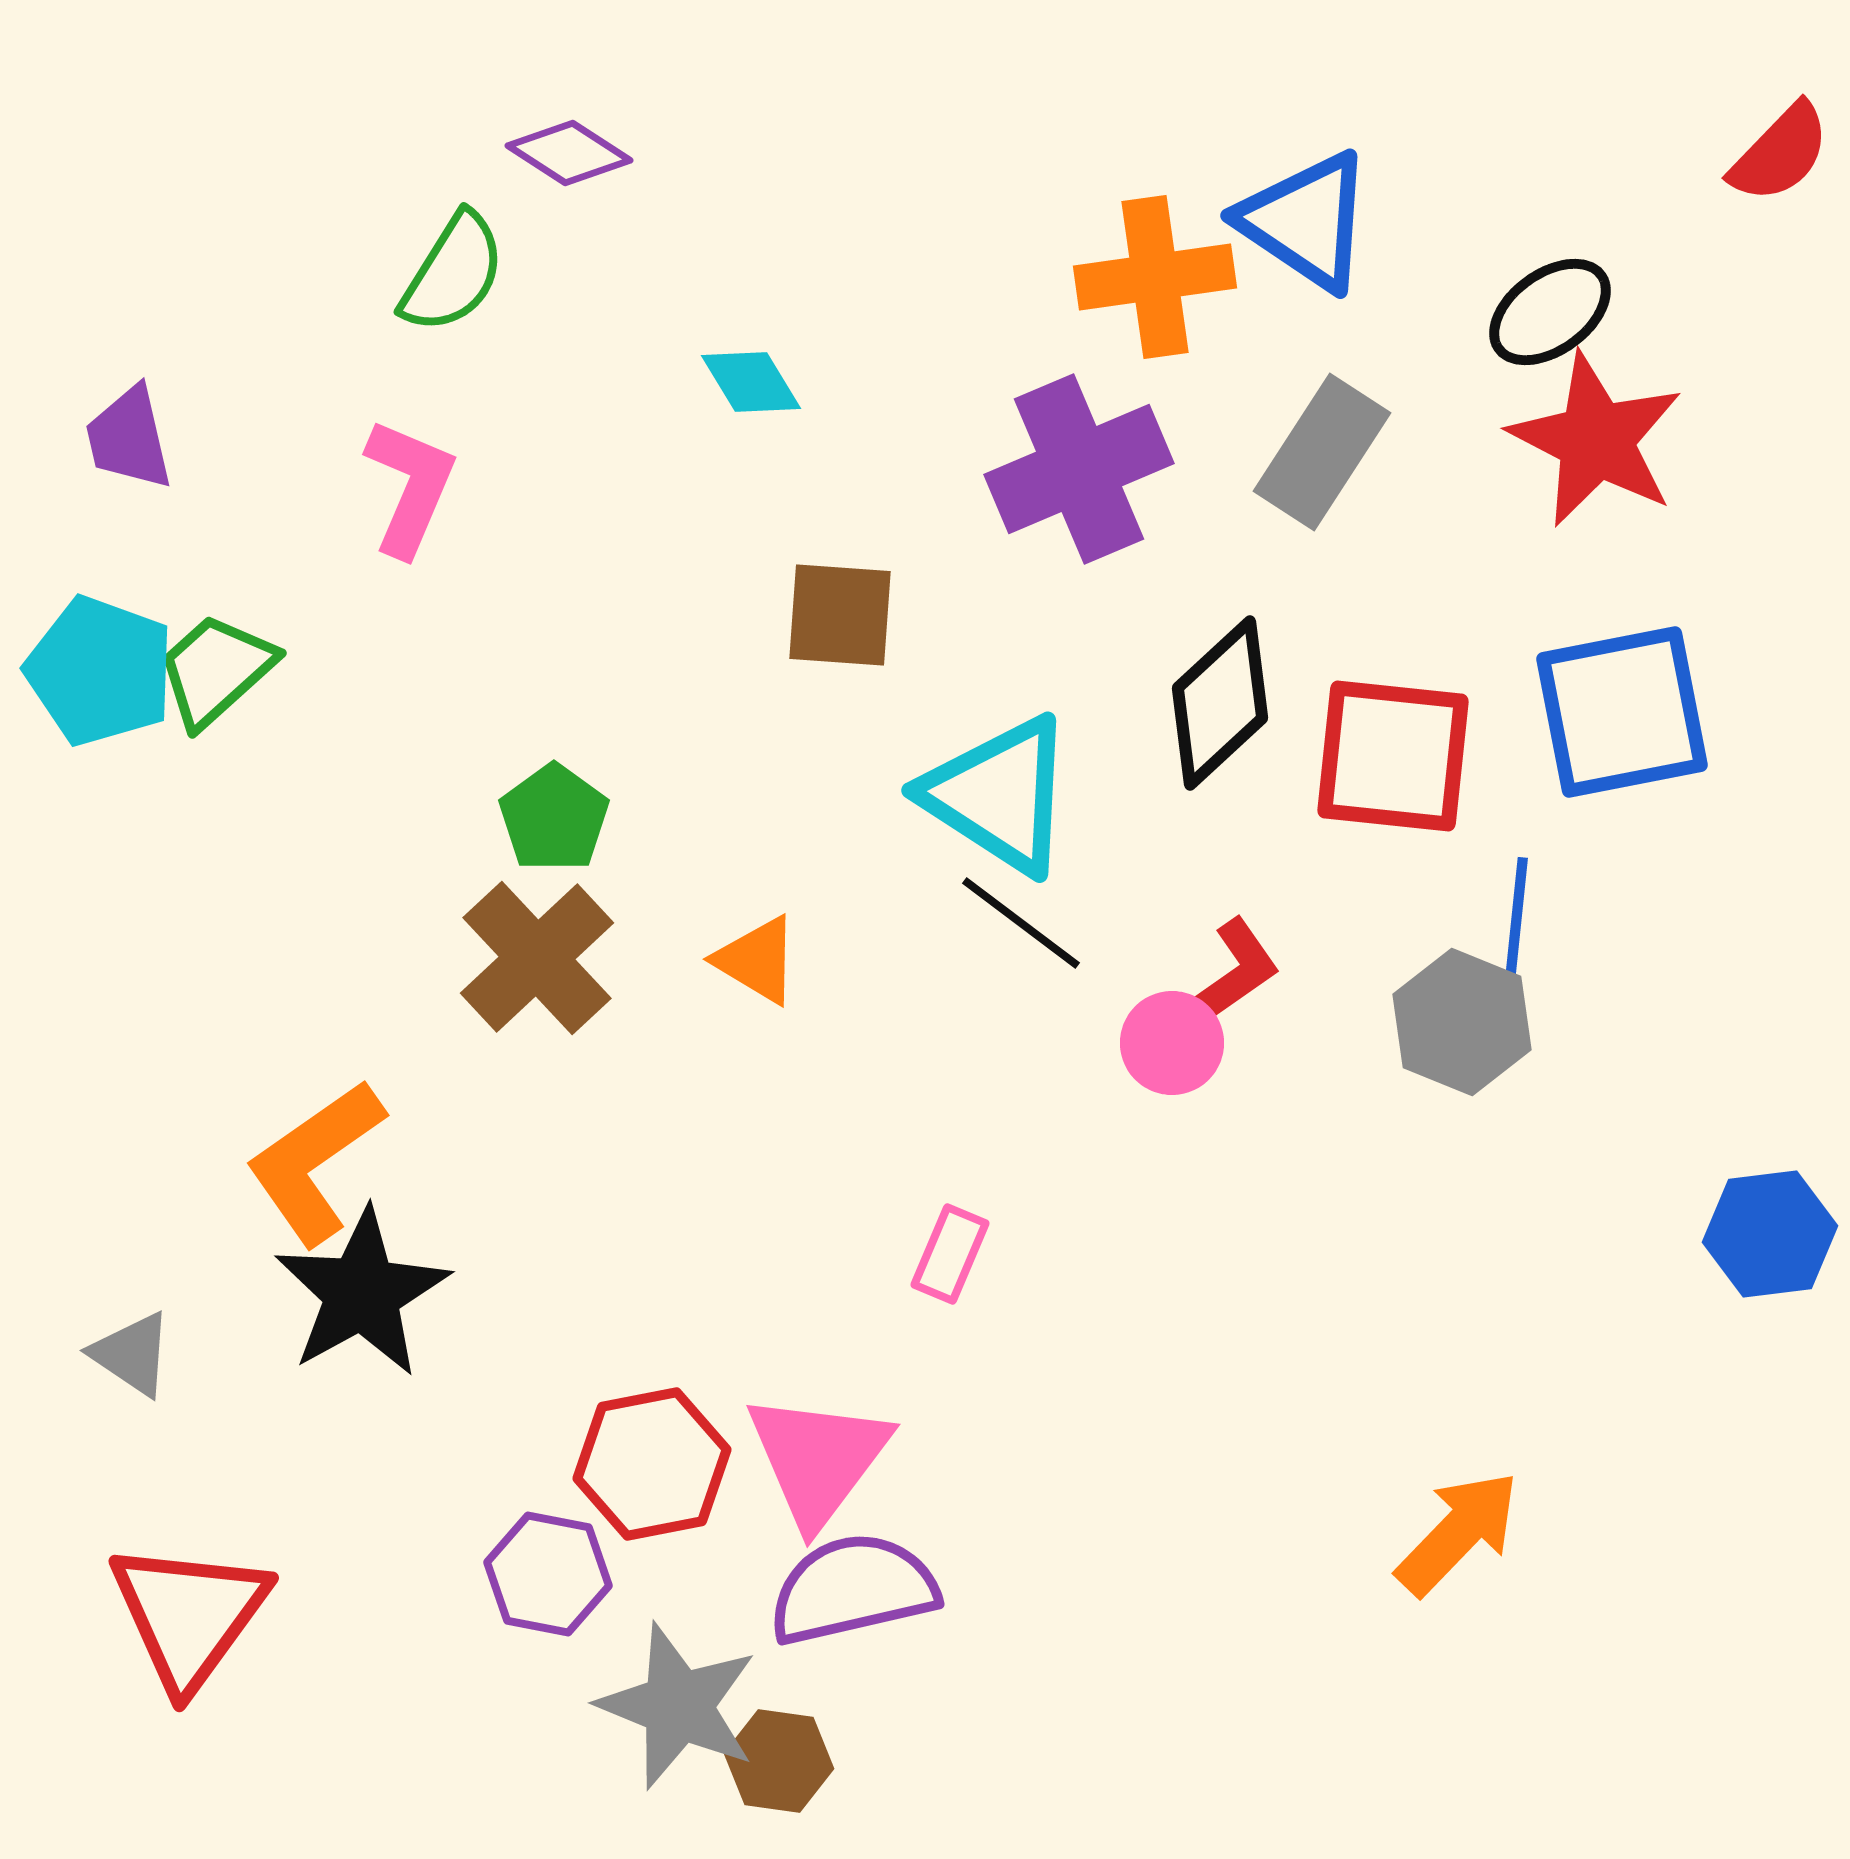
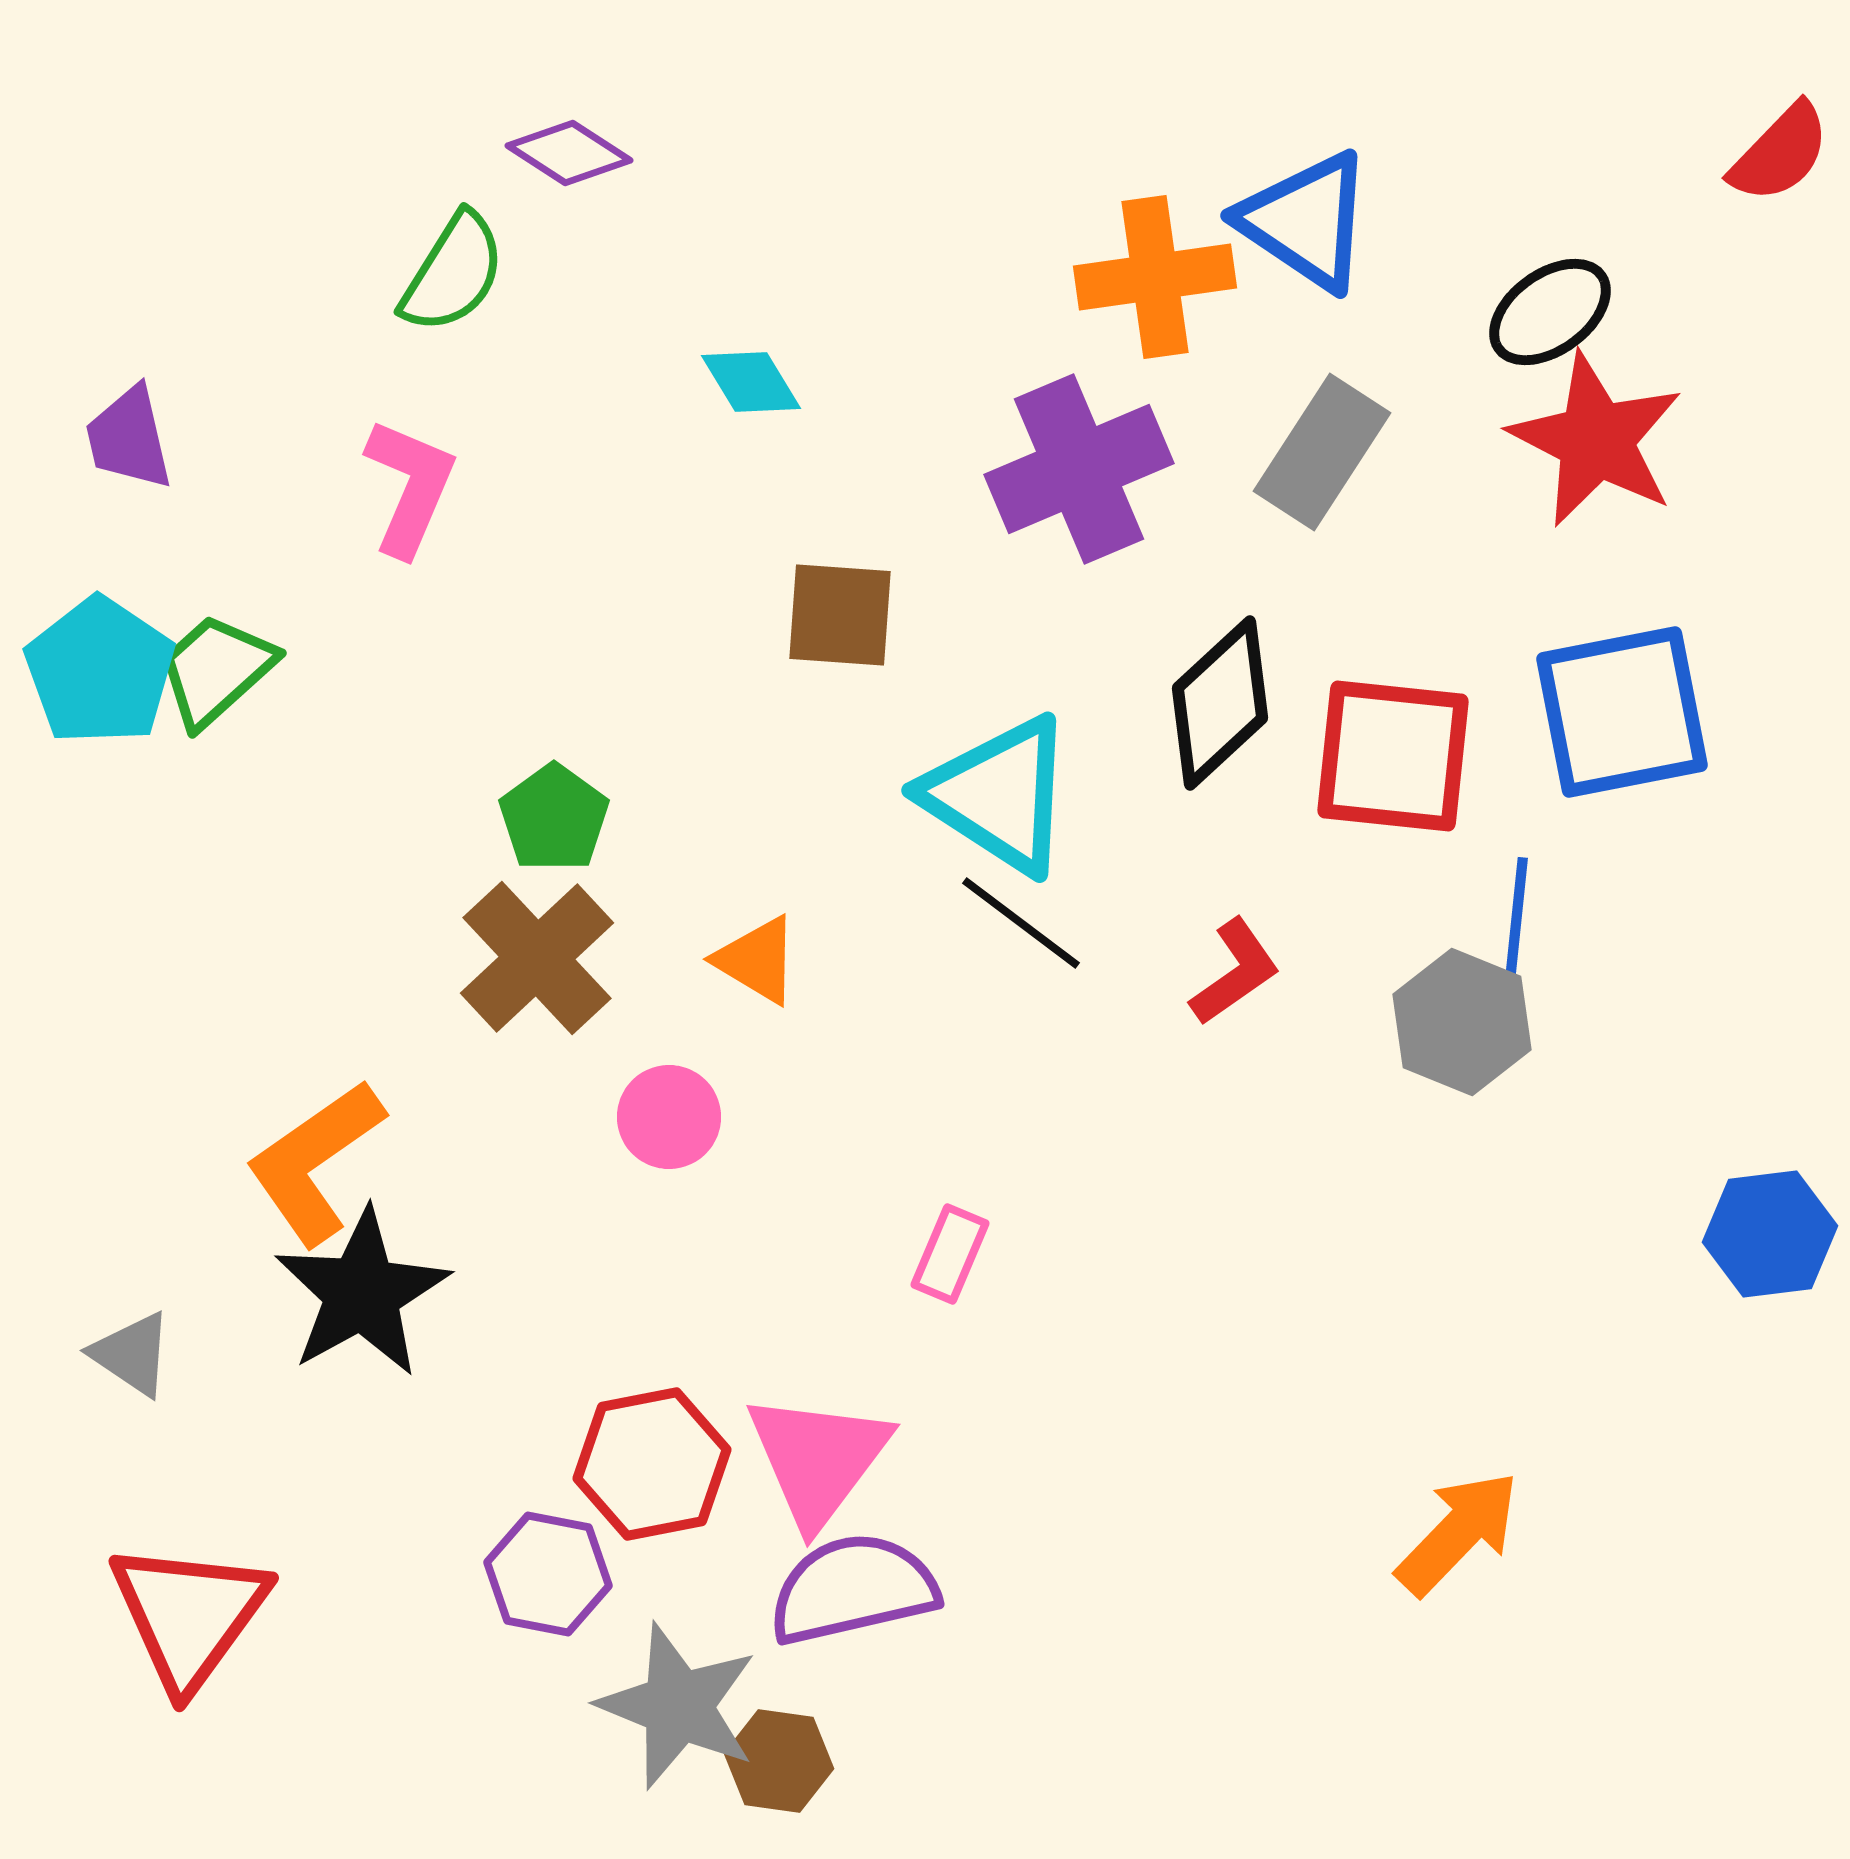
cyan pentagon: rotated 14 degrees clockwise
pink circle: moved 503 px left, 74 px down
